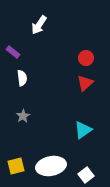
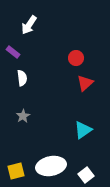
white arrow: moved 10 px left
red circle: moved 10 px left
yellow square: moved 5 px down
